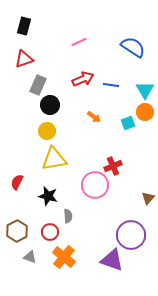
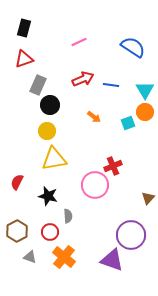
black rectangle: moved 2 px down
